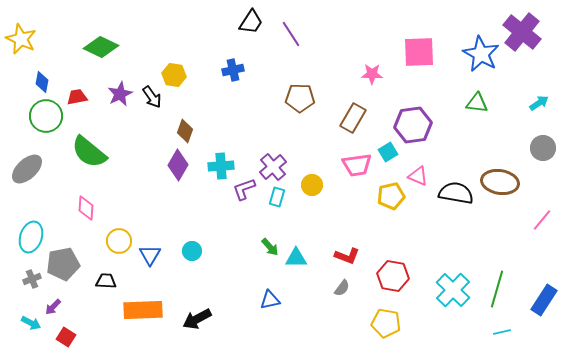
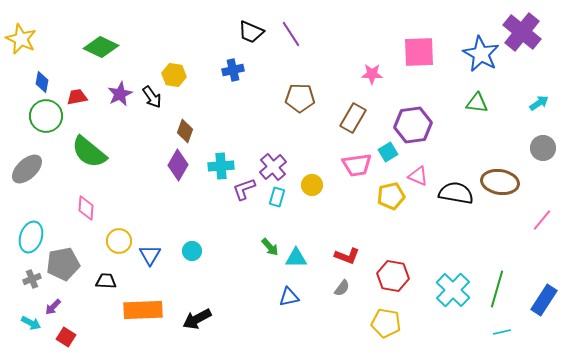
black trapezoid at (251, 22): moved 10 px down; rotated 80 degrees clockwise
blue triangle at (270, 300): moved 19 px right, 3 px up
